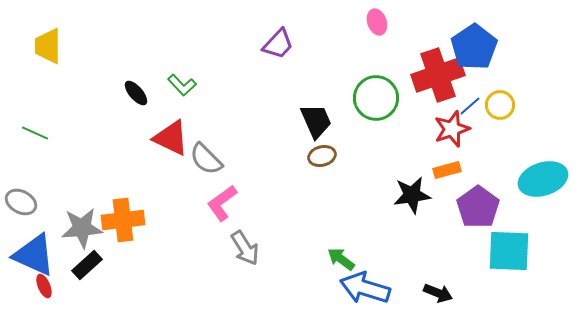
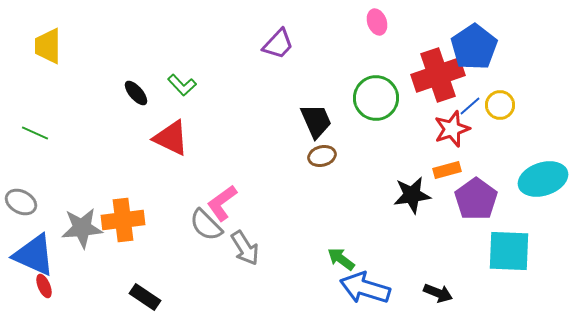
gray semicircle: moved 66 px down
purple pentagon: moved 2 px left, 8 px up
black rectangle: moved 58 px right, 32 px down; rotated 76 degrees clockwise
